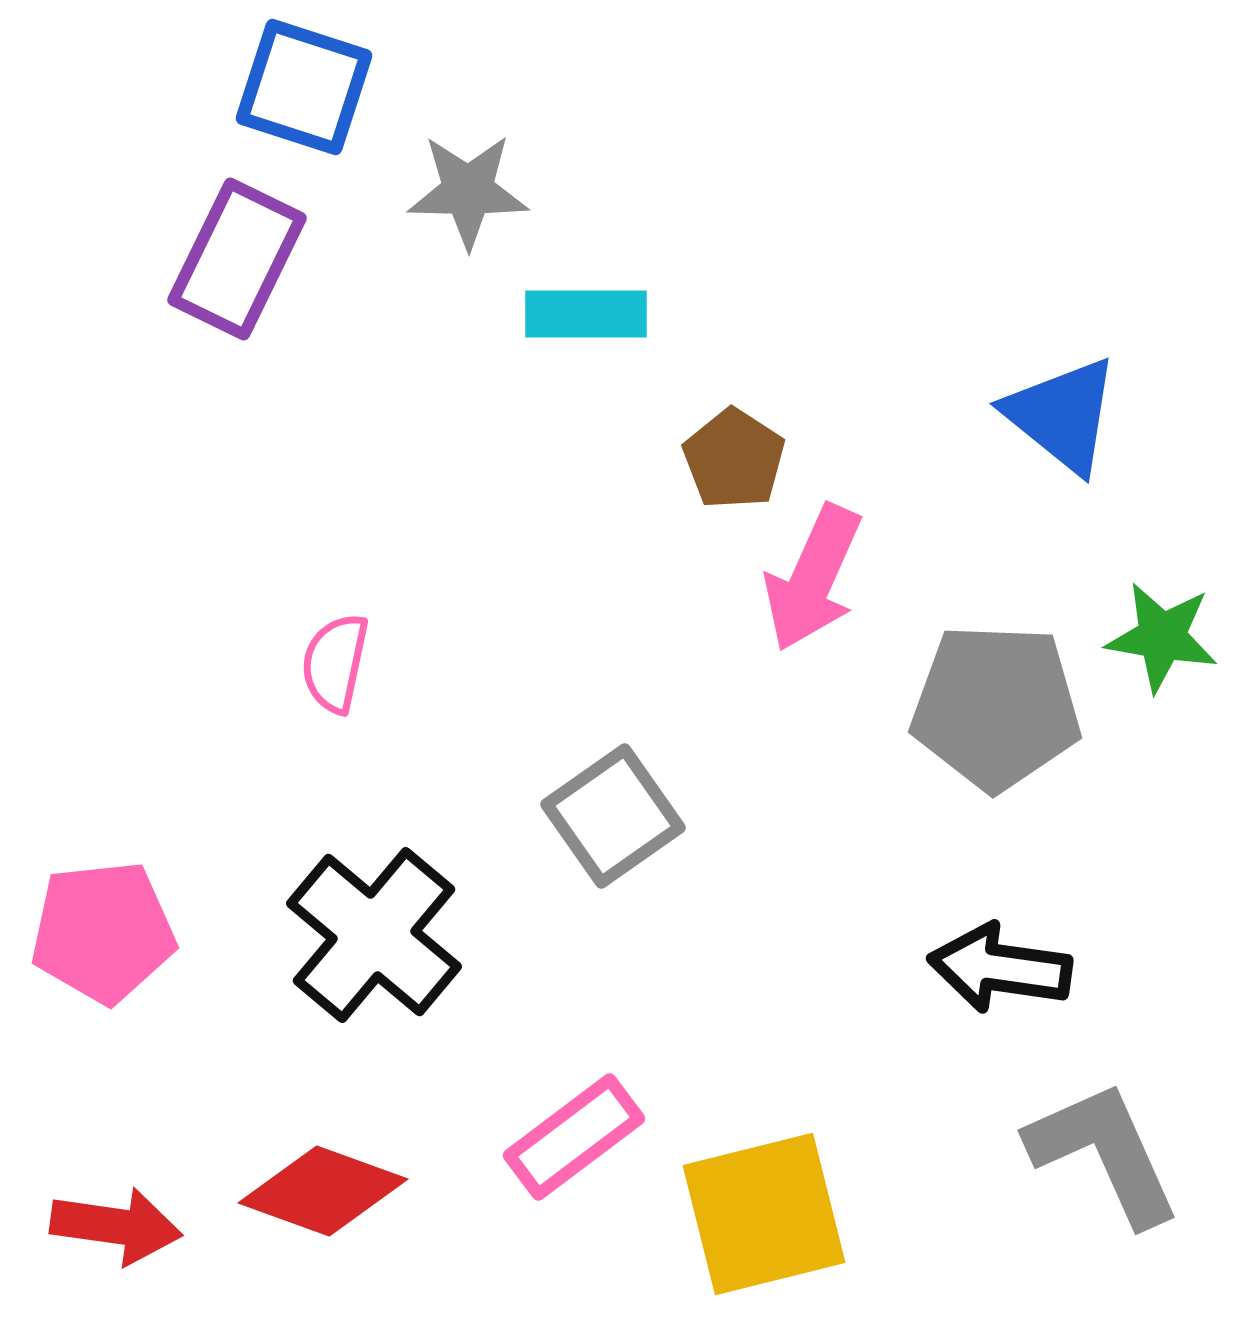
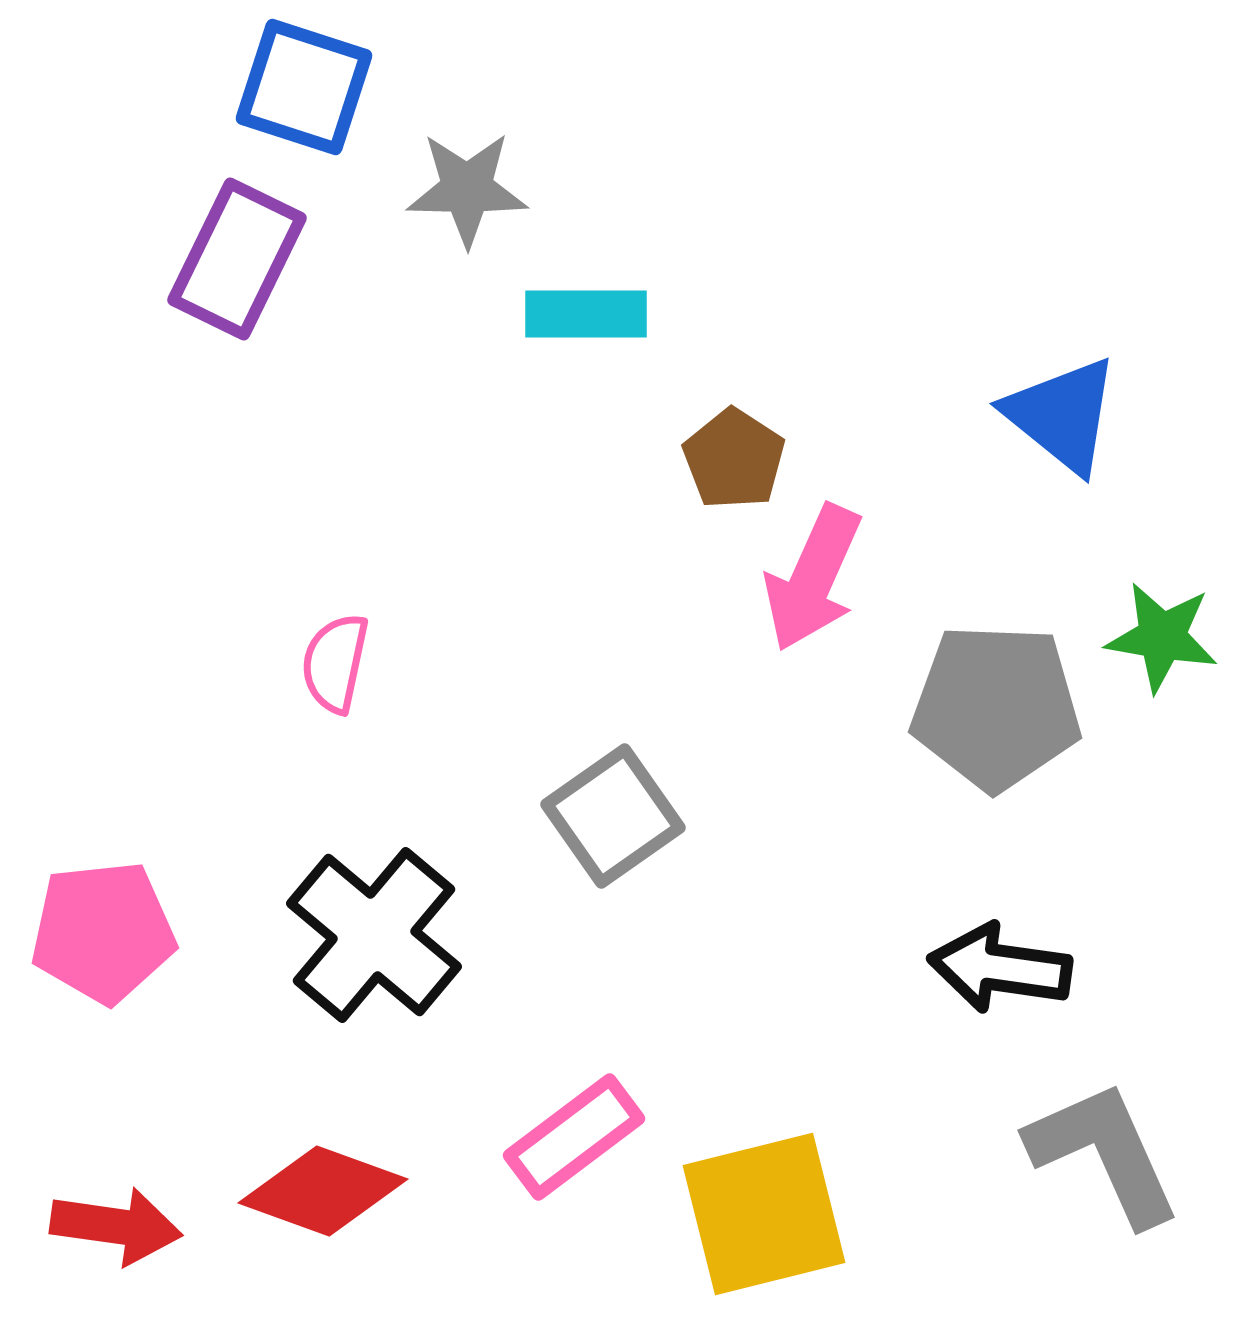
gray star: moved 1 px left, 2 px up
